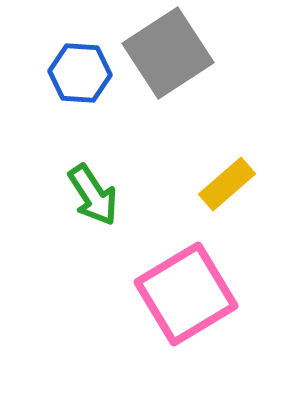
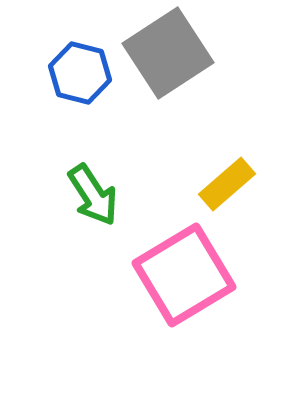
blue hexagon: rotated 10 degrees clockwise
pink square: moved 2 px left, 19 px up
